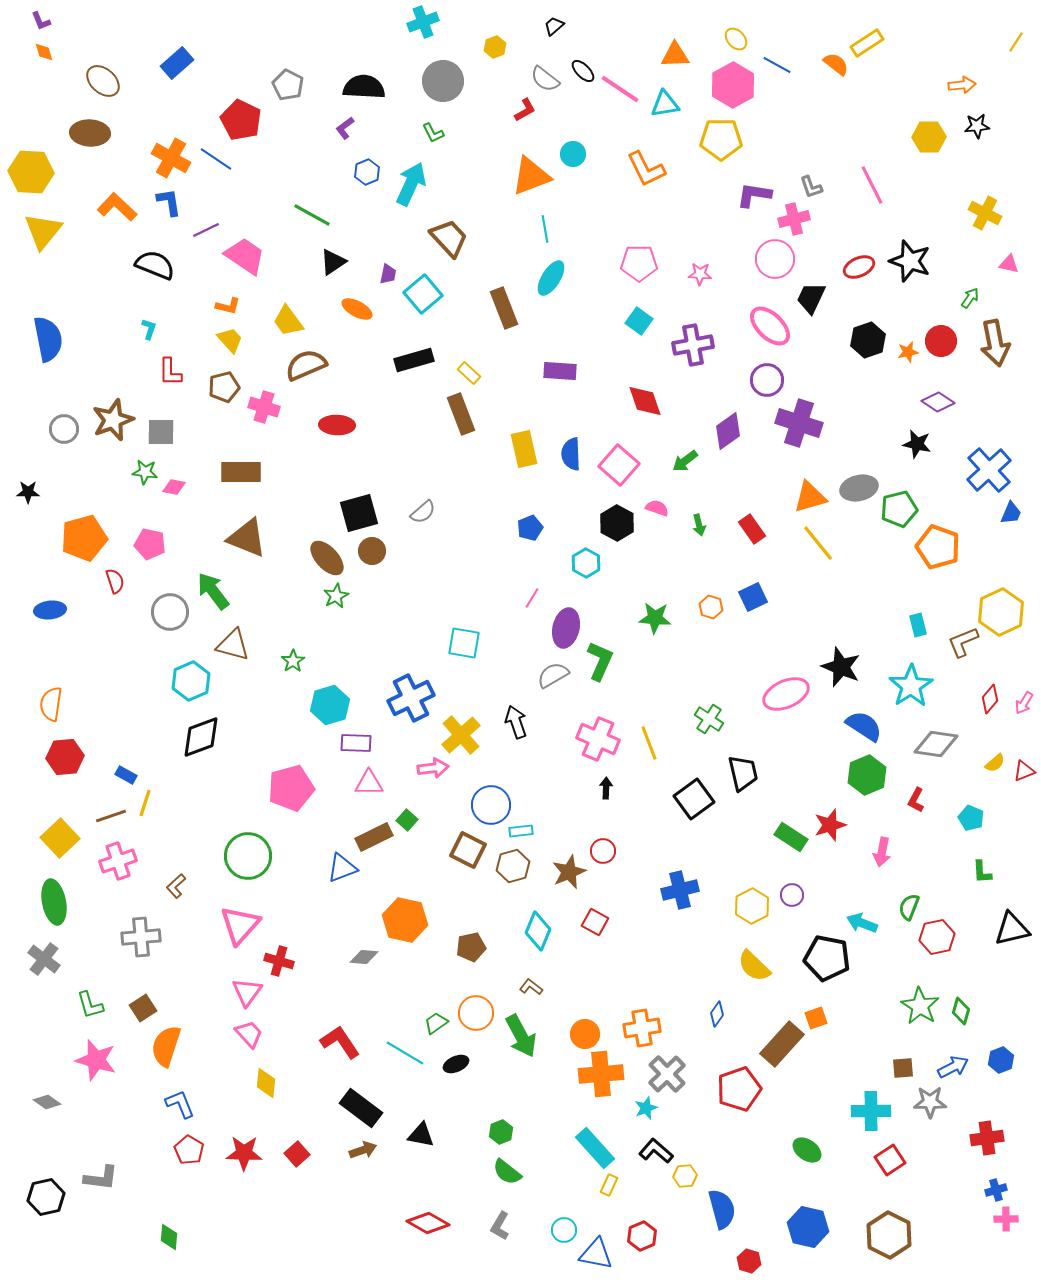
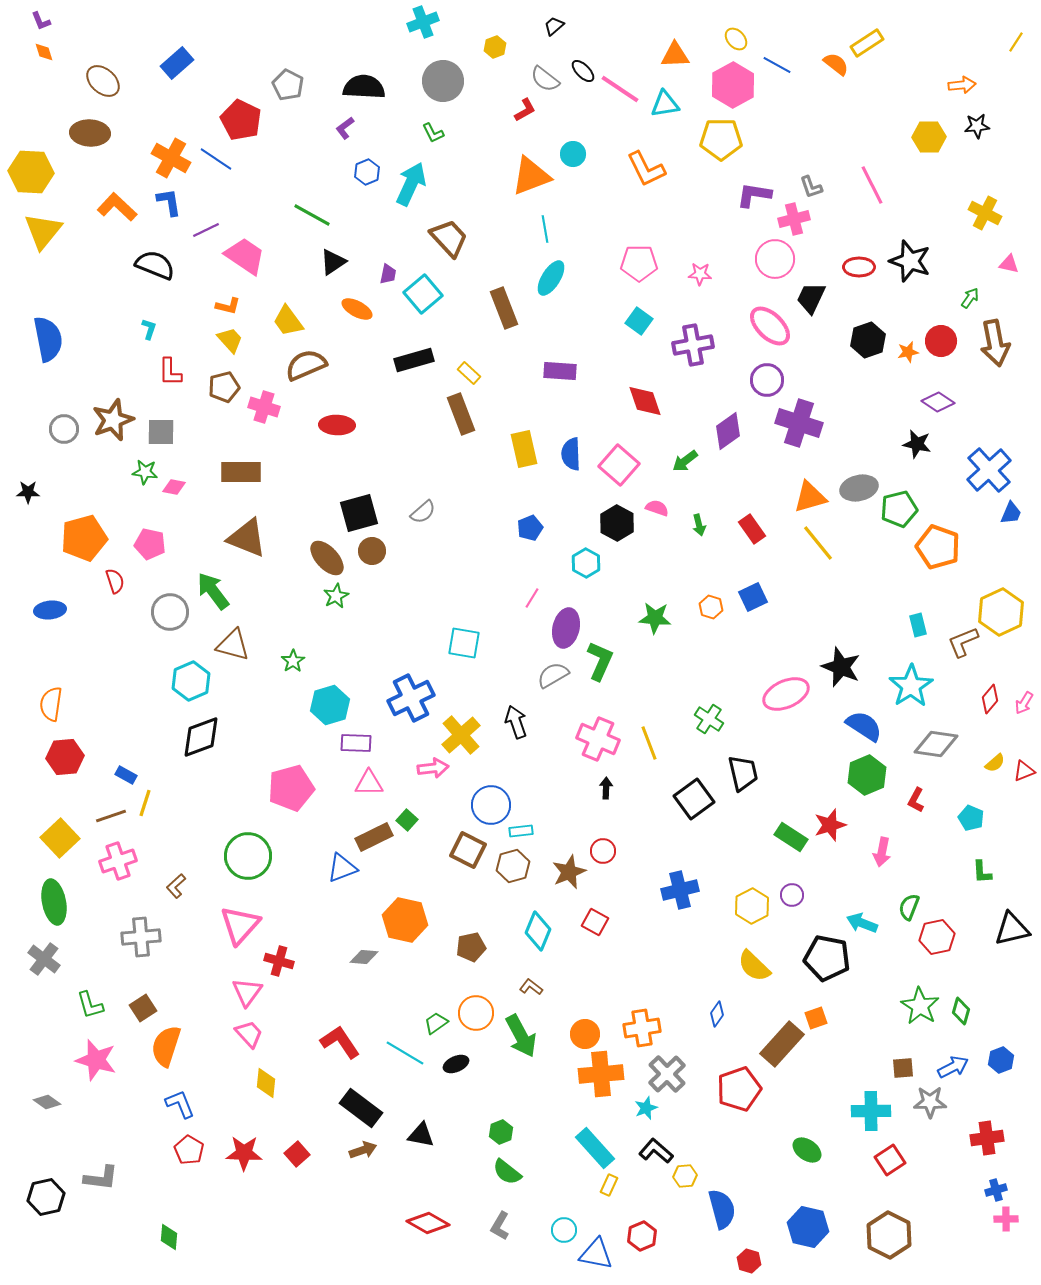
red ellipse at (859, 267): rotated 24 degrees clockwise
